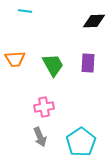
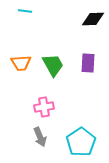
black diamond: moved 1 px left, 2 px up
orange trapezoid: moved 6 px right, 4 px down
